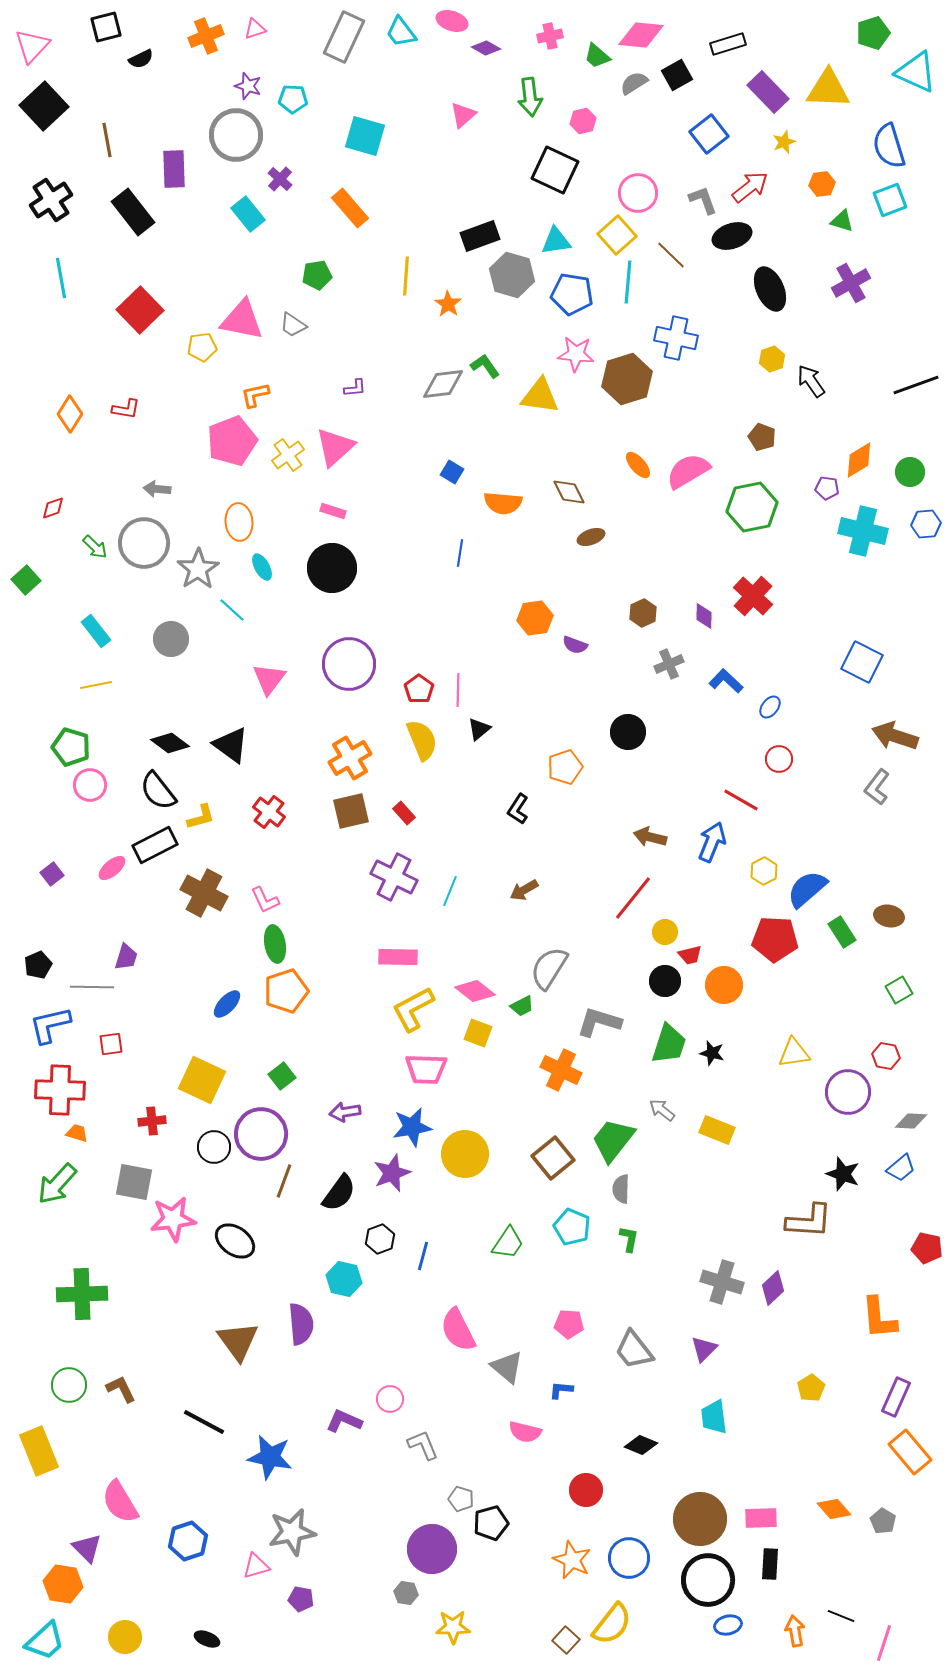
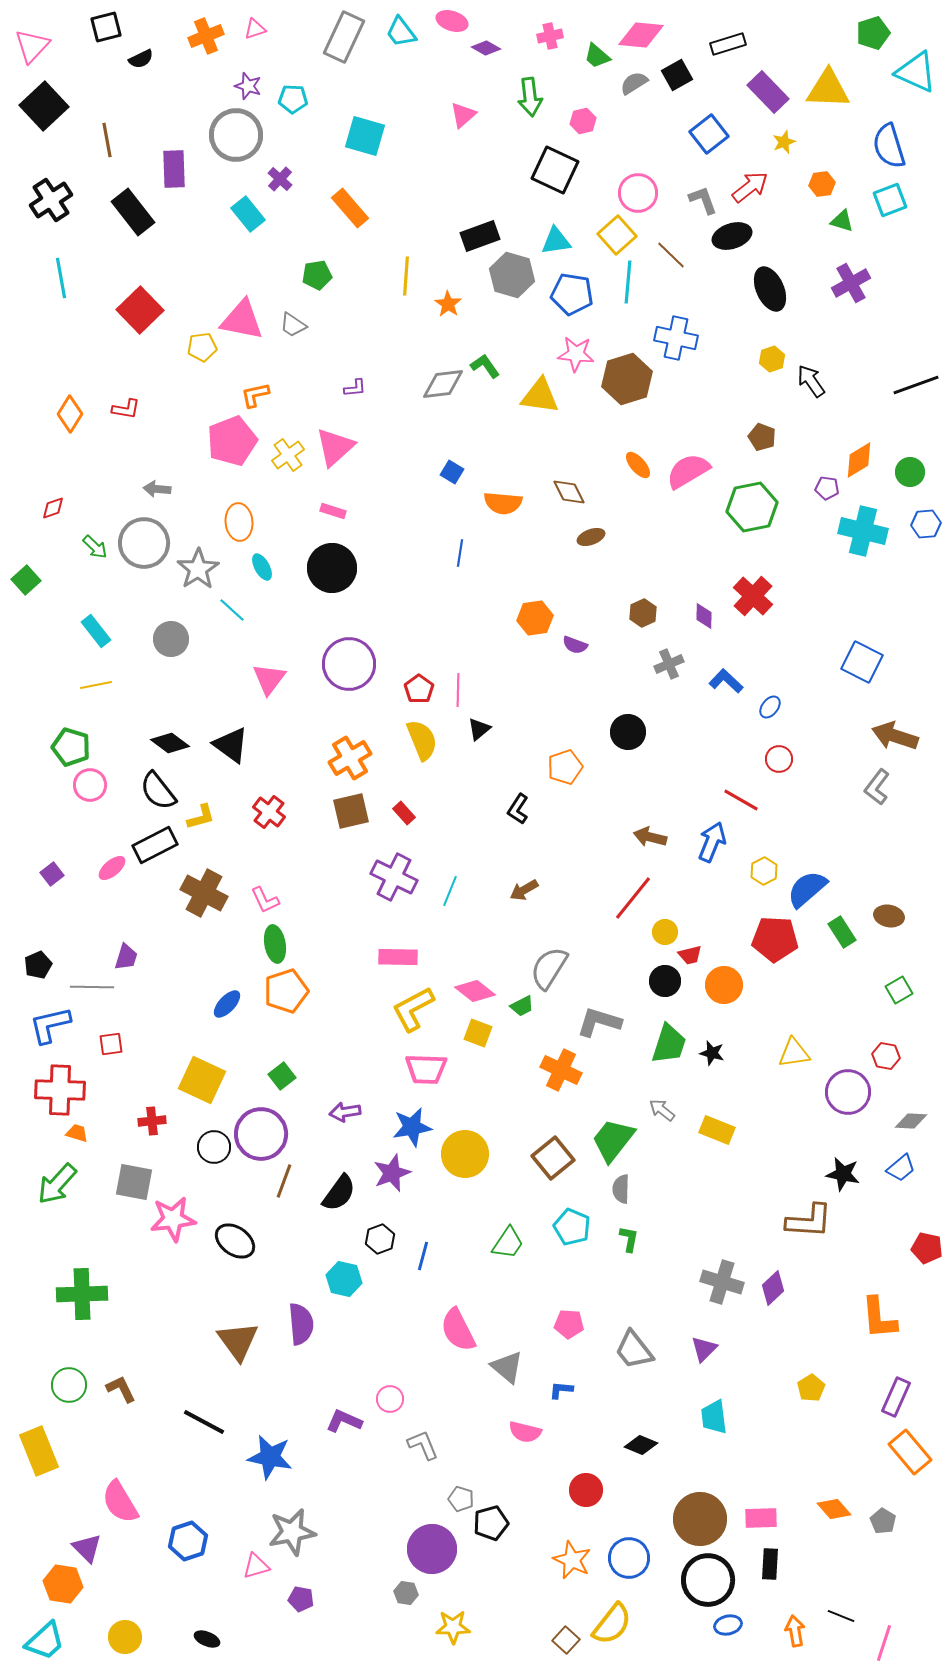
black star at (843, 1174): rotated 8 degrees counterclockwise
